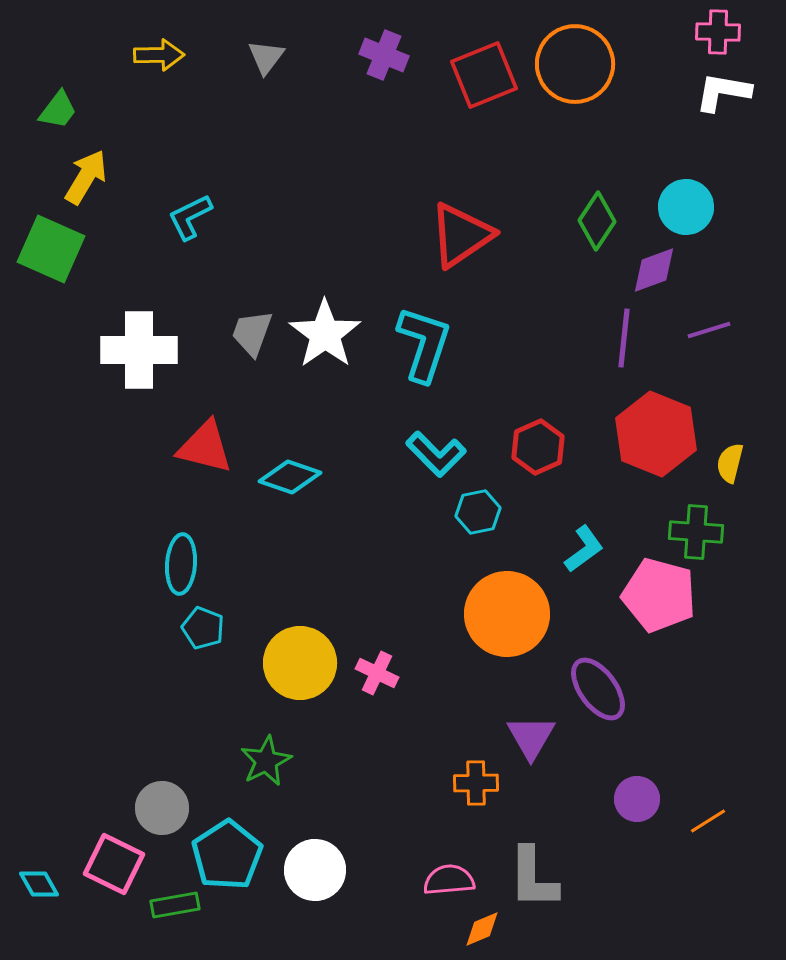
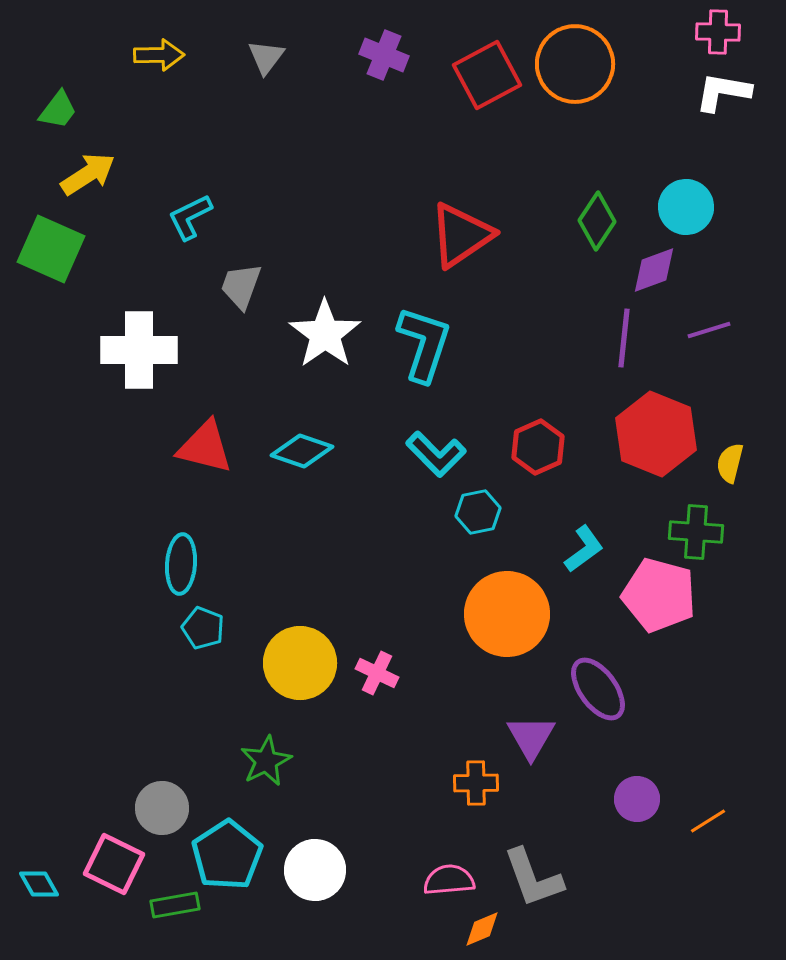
red square at (484, 75): moved 3 px right; rotated 6 degrees counterclockwise
yellow arrow at (86, 177): moved 2 px right, 3 px up; rotated 26 degrees clockwise
gray trapezoid at (252, 333): moved 11 px left, 47 px up
cyan diamond at (290, 477): moved 12 px right, 26 px up
gray L-shape at (533, 878): rotated 20 degrees counterclockwise
